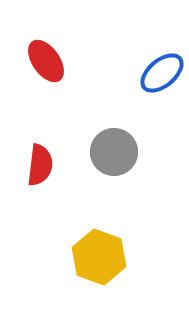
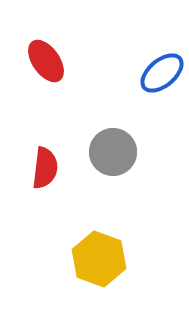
gray circle: moved 1 px left
red semicircle: moved 5 px right, 3 px down
yellow hexagon: moved 2 px down
